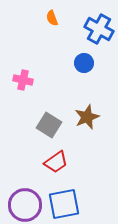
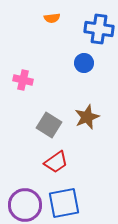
orange semicircle: rotated 77 degrees counterclockwise
blue cross: rotated 20 degrees counterclockwise
blue square: moved 1 px up
